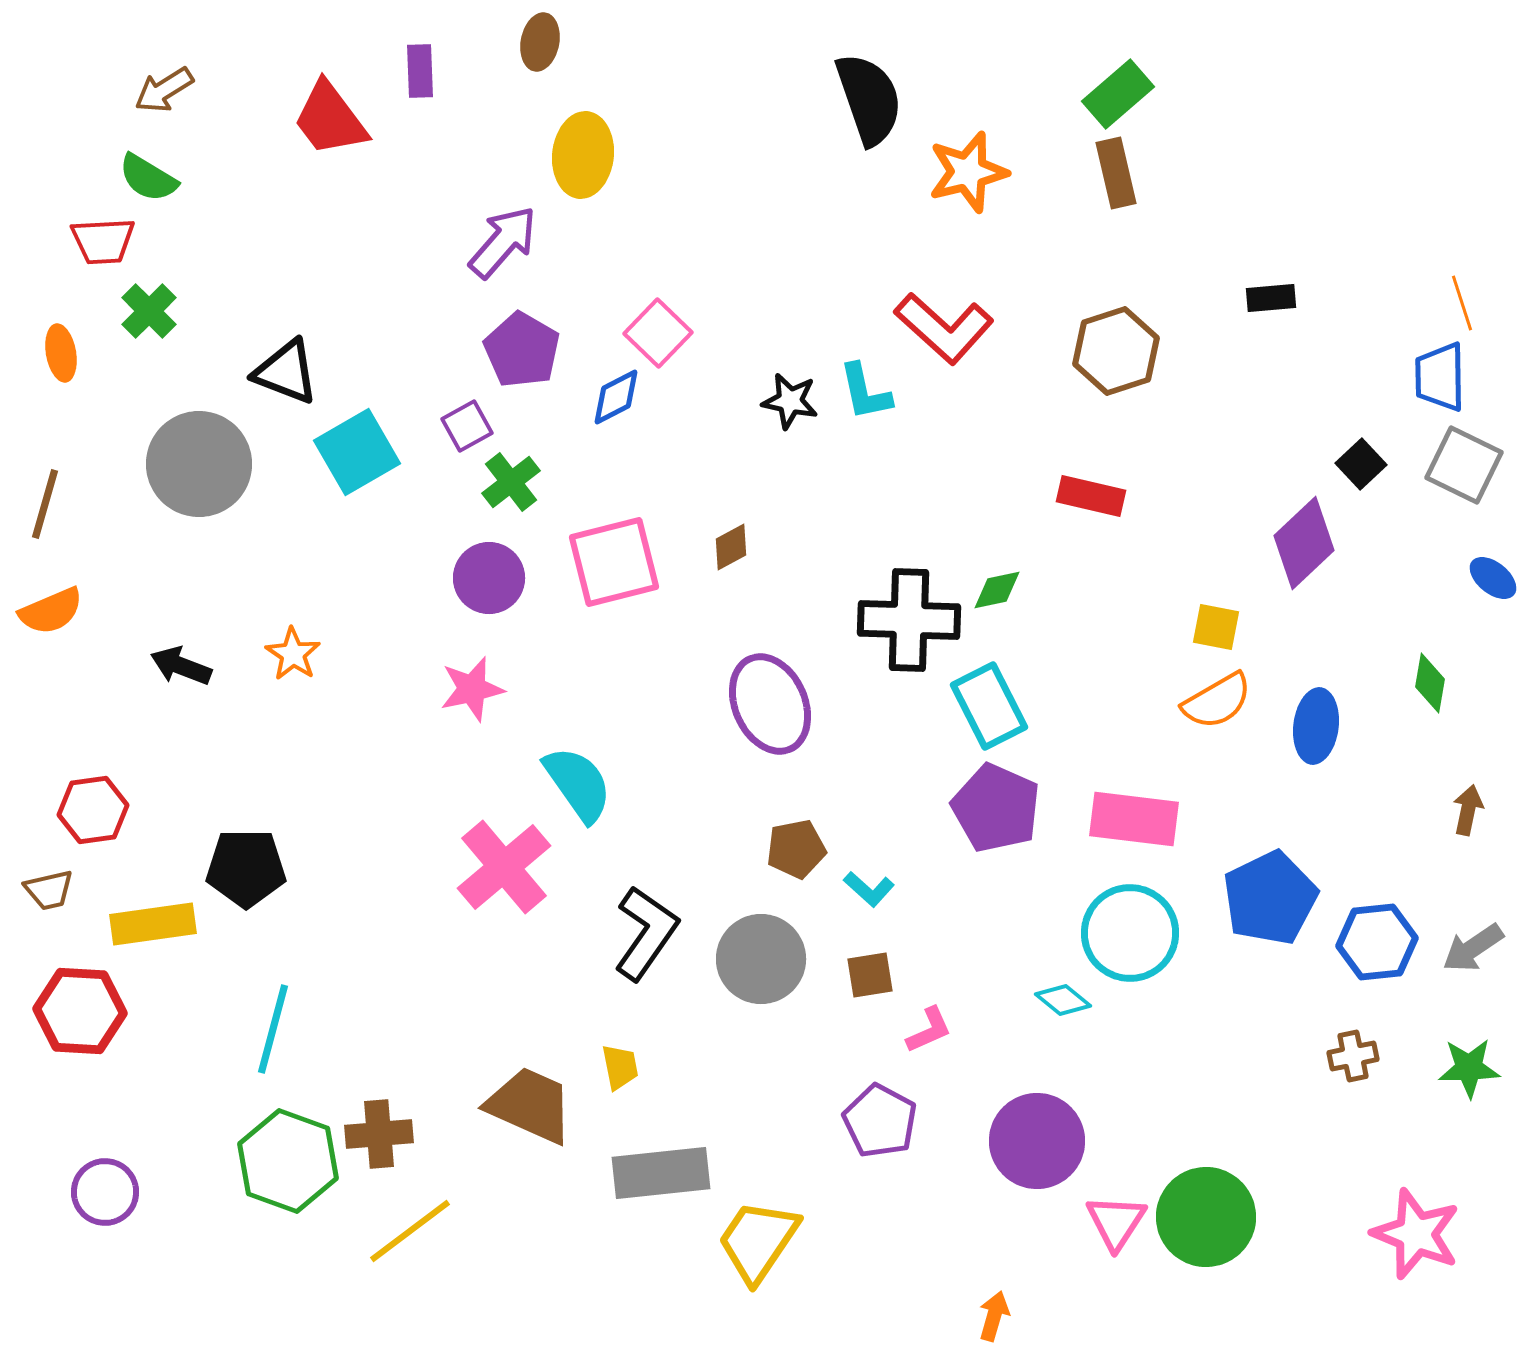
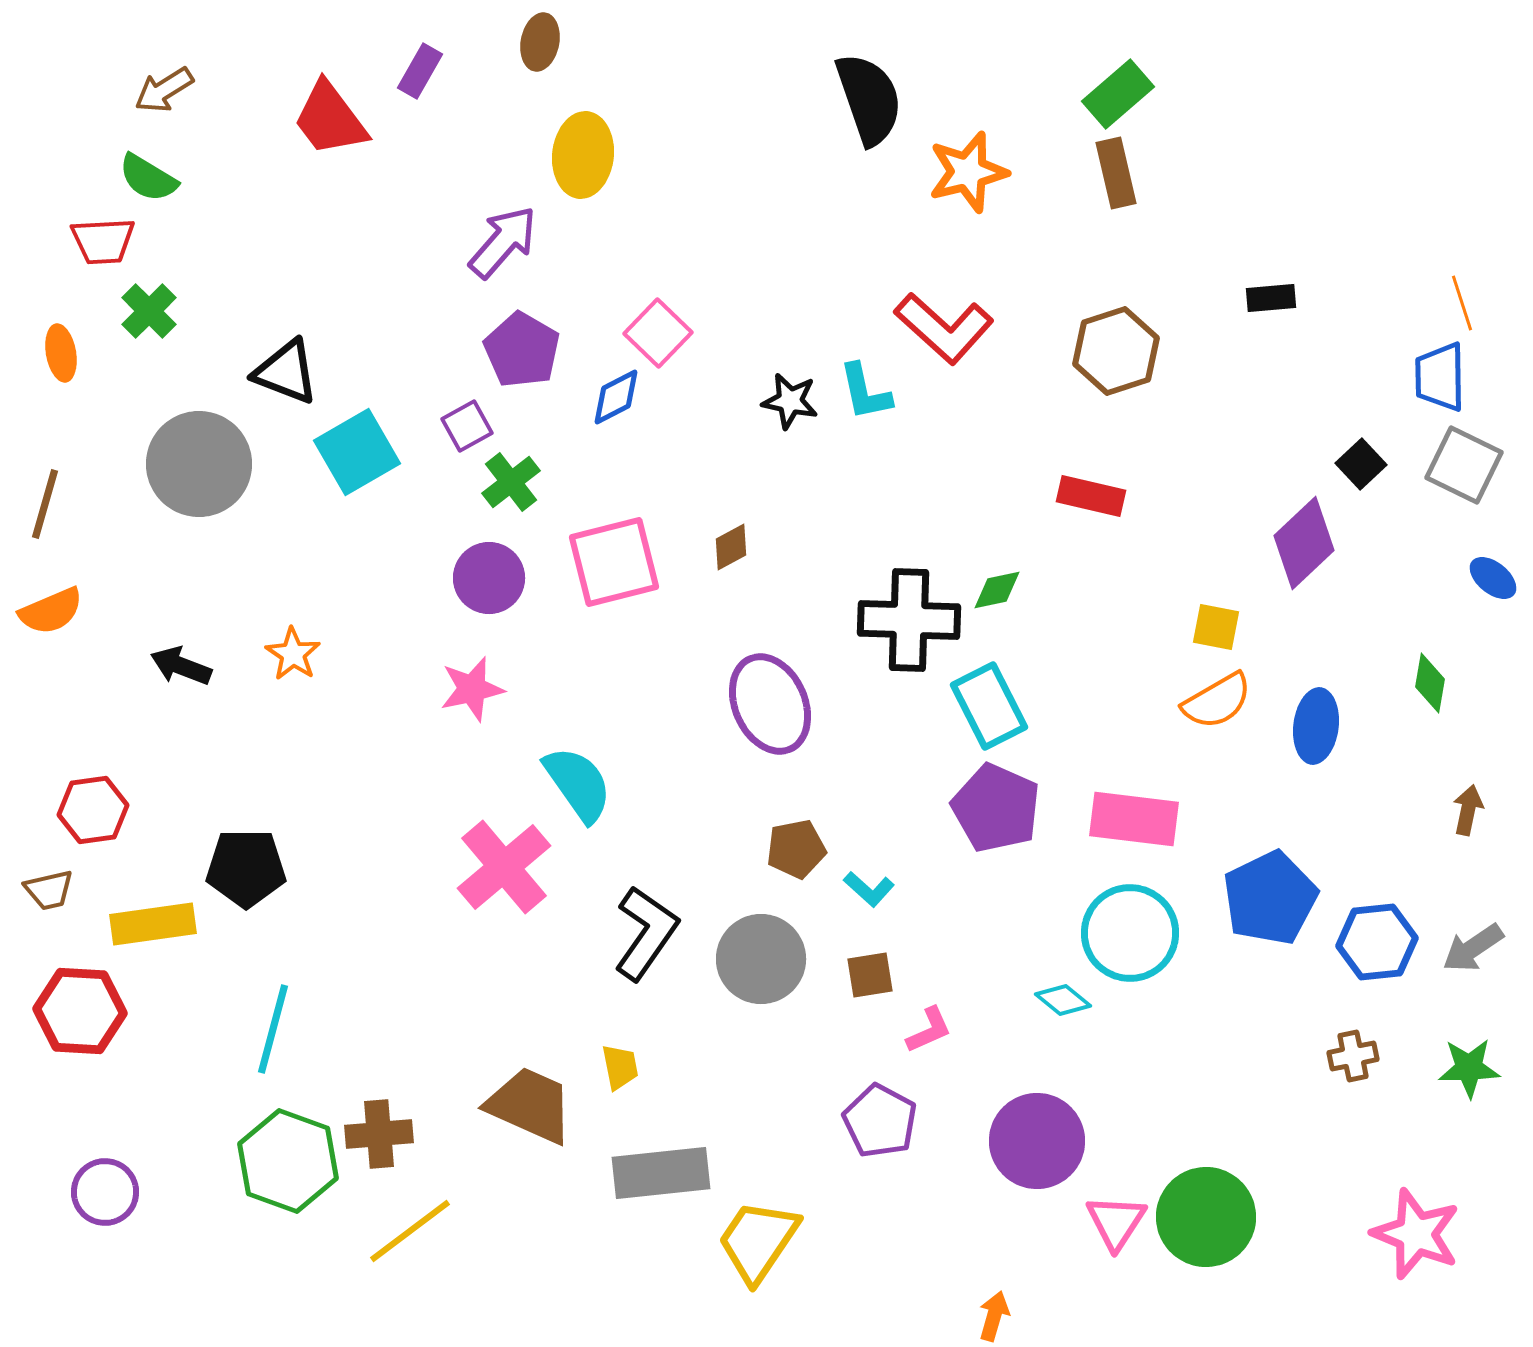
purple rectangle at (420, 71): rotated 32 degrees clockwise
